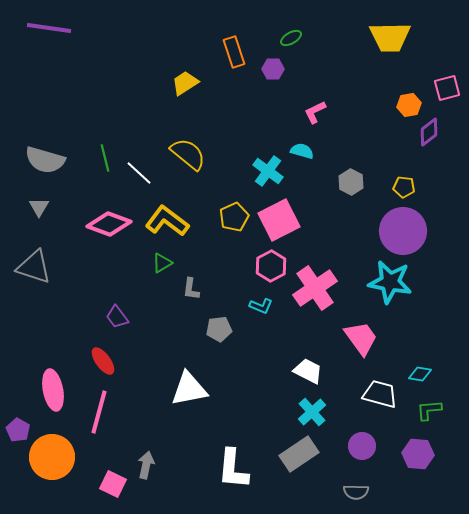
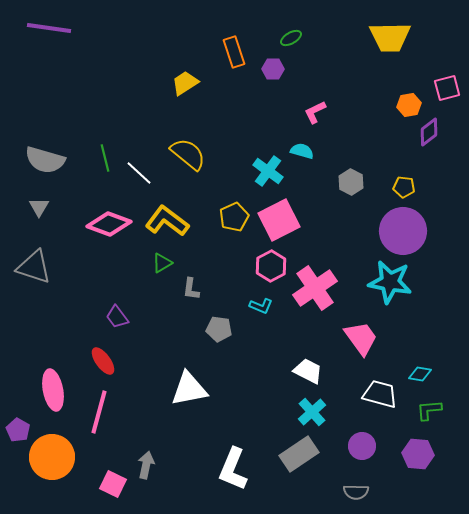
gray pentagon at (219, 329): rotated 15 degrees clockwise
white L-shape at (233, 469): rotated 18 degrees clockwise
